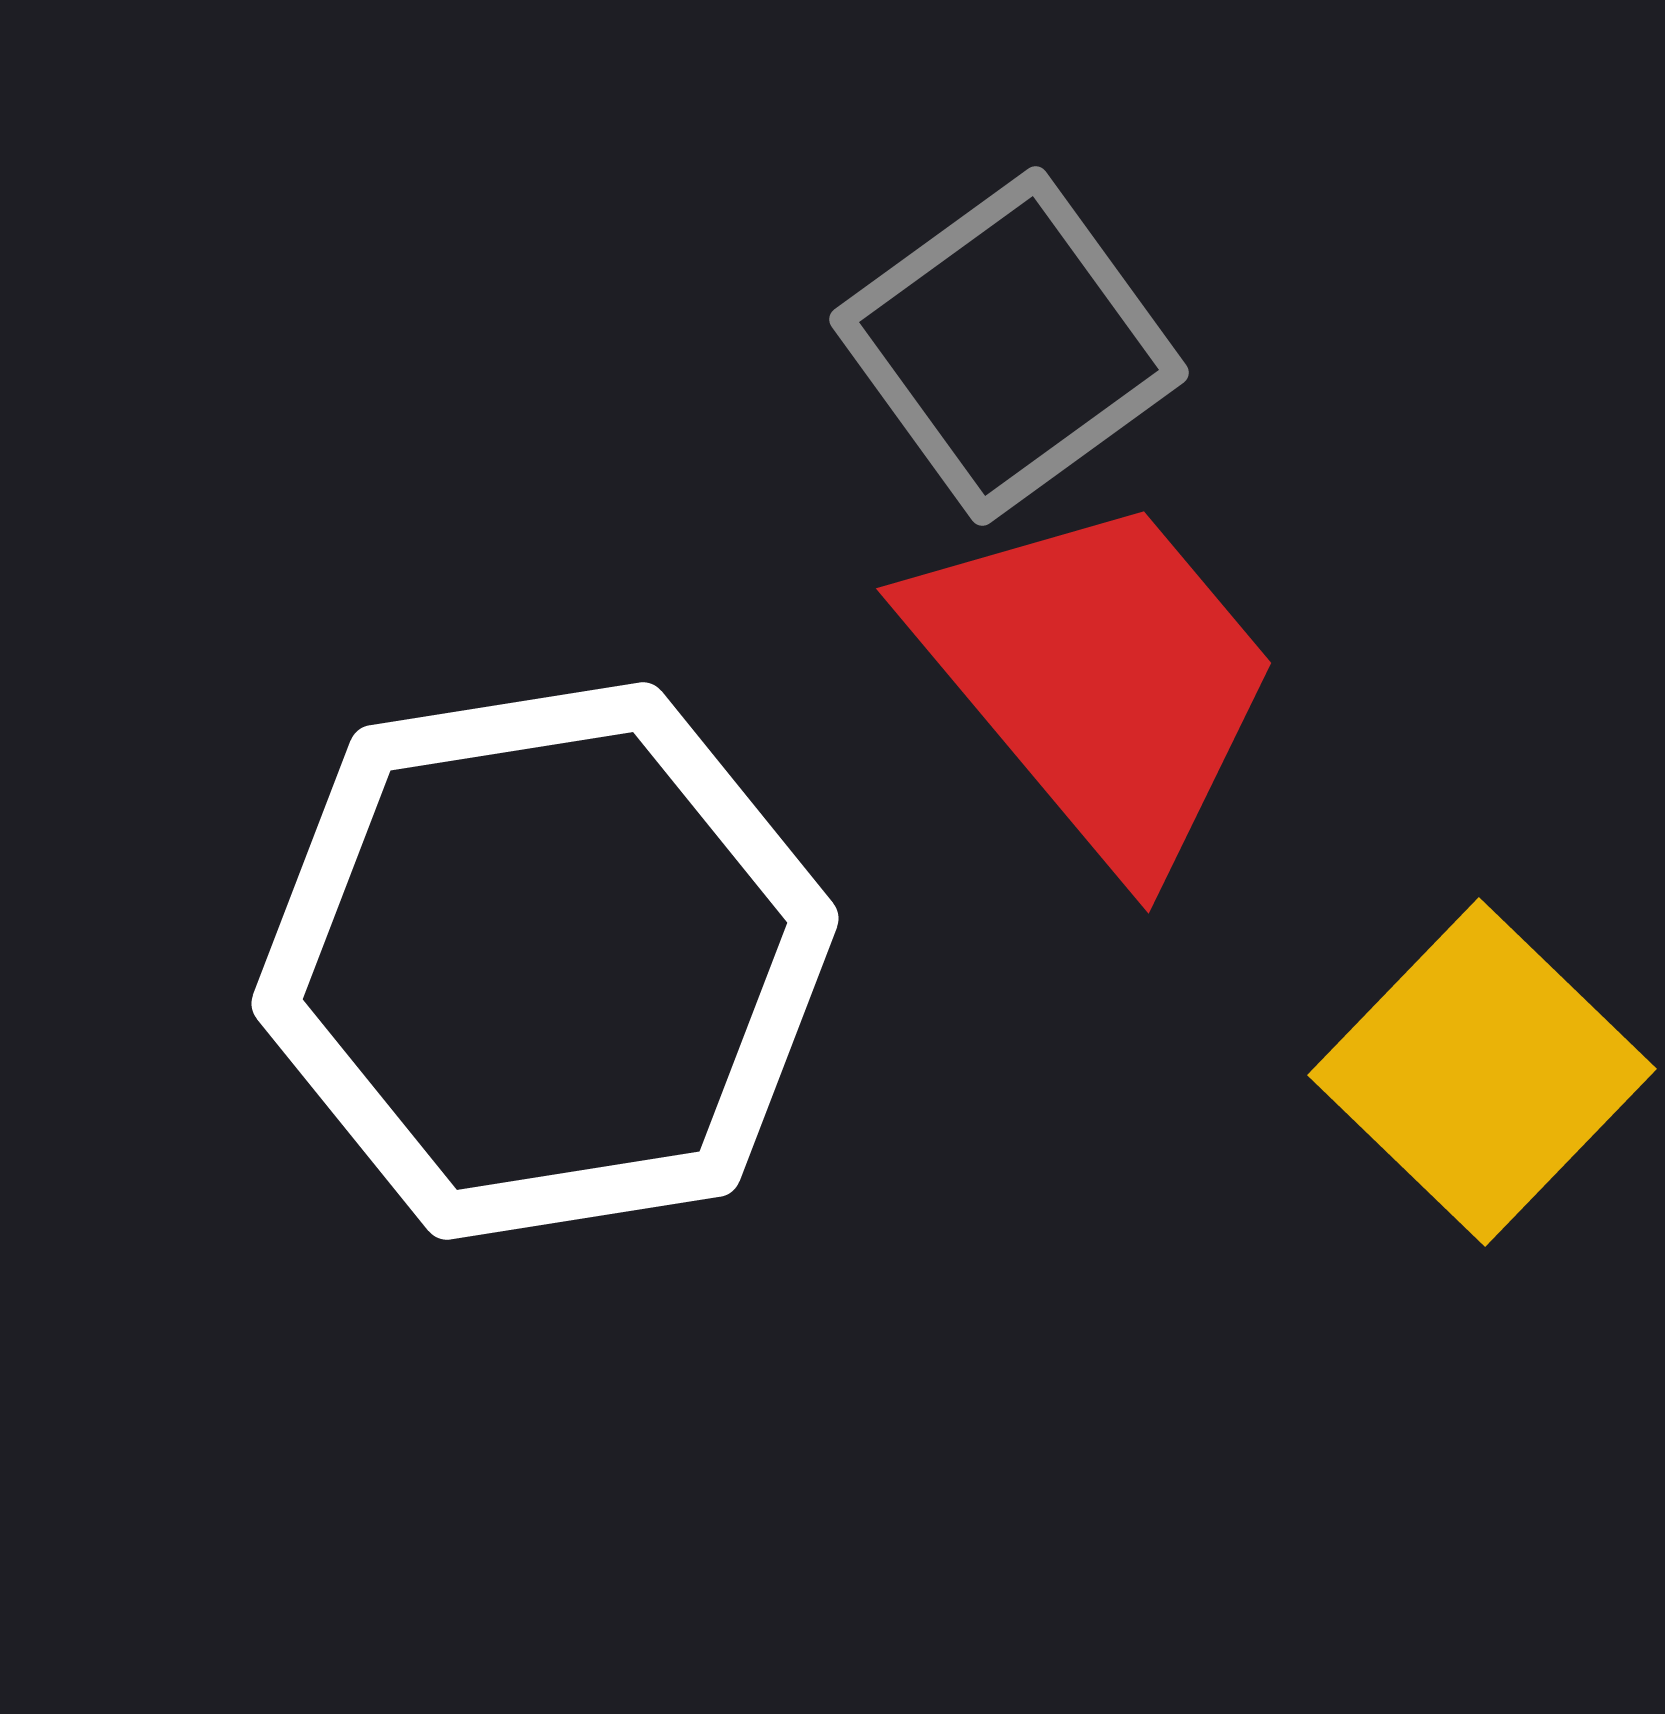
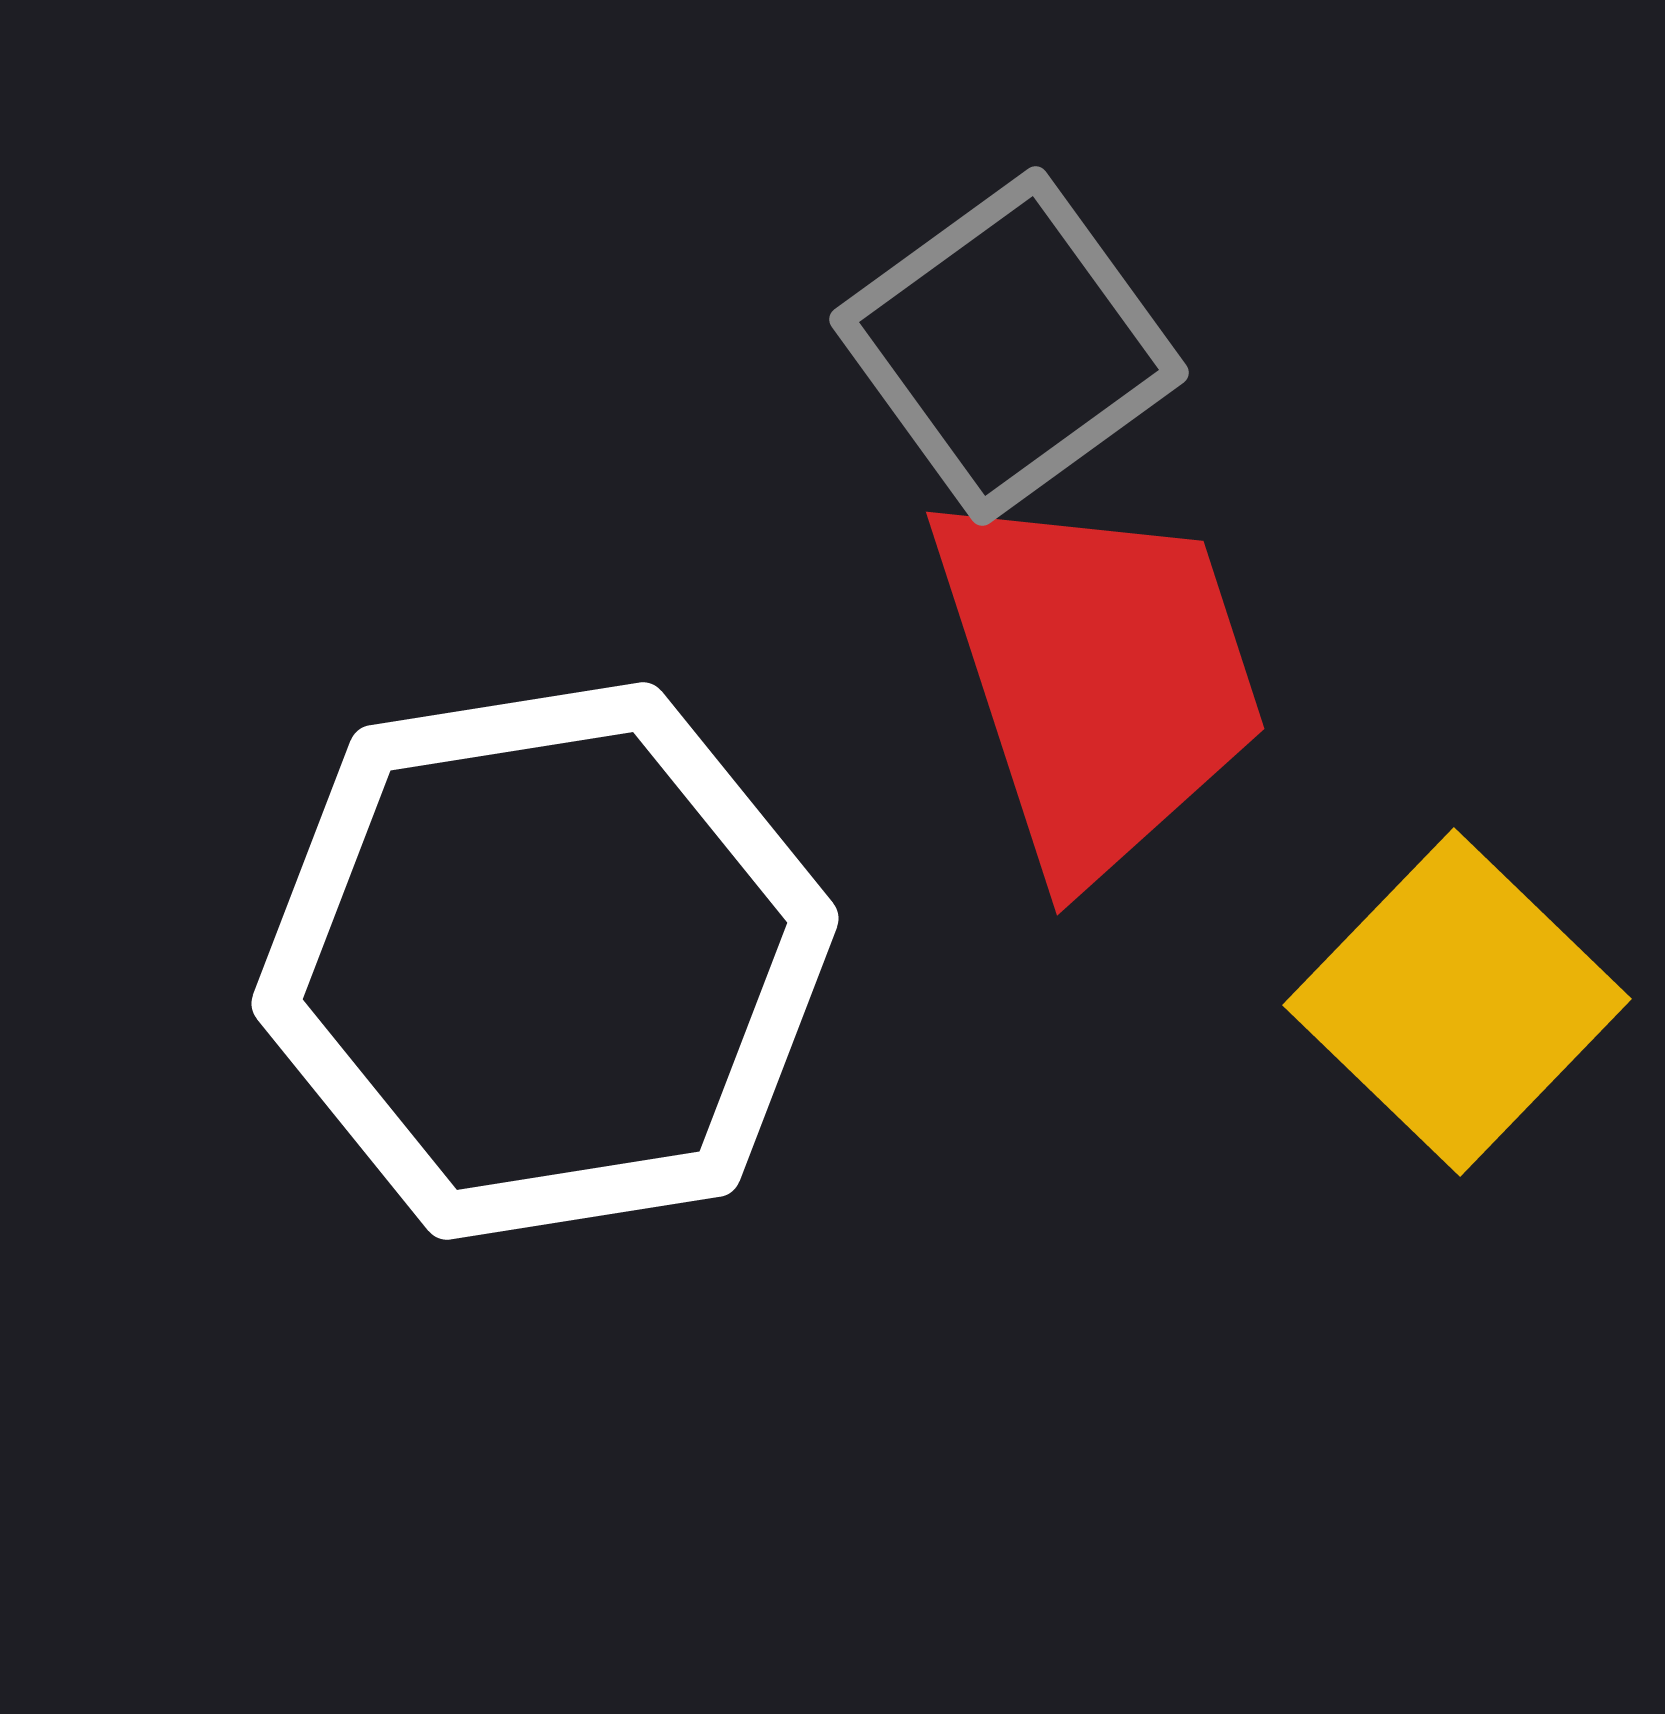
red trapezoid: rotated 22 degrees clockwise
yellow square: moved 25 px left, 70 px up
